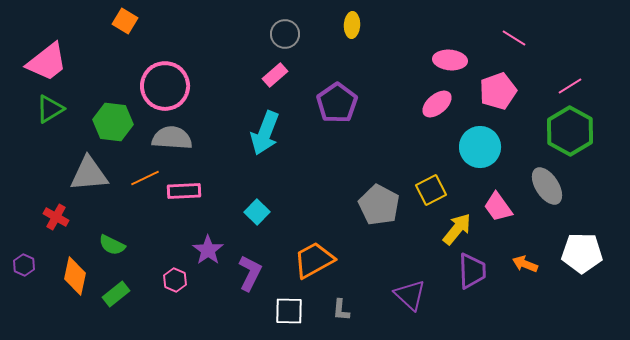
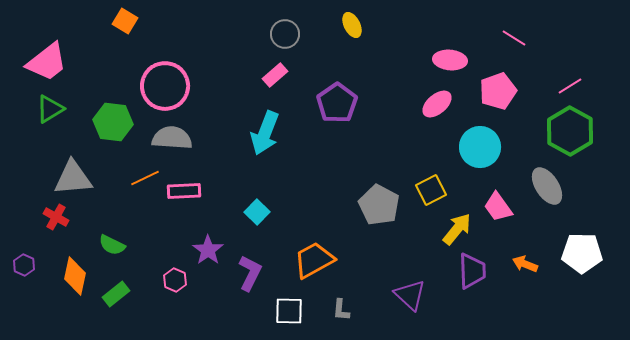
yellow ellipse at (352, 25): rotated 30 degrees counterclockwise
gray triangle at (89, 174): moved 16 px left, 4 px down
